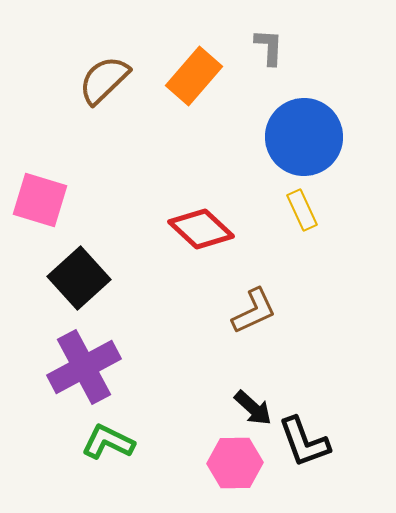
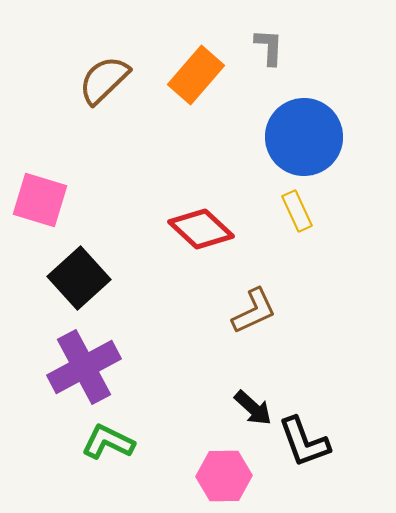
orange rectangle: moved 2 px right, 1 px up
yellow rectangle: moved 5 px left, 1 px down
pink hexagon: moved 11 px left, 13 px down
